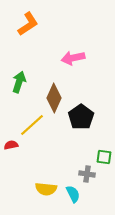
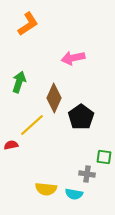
cyan semicircle: moved 1 px right; rotated 126 degrees clockwise
